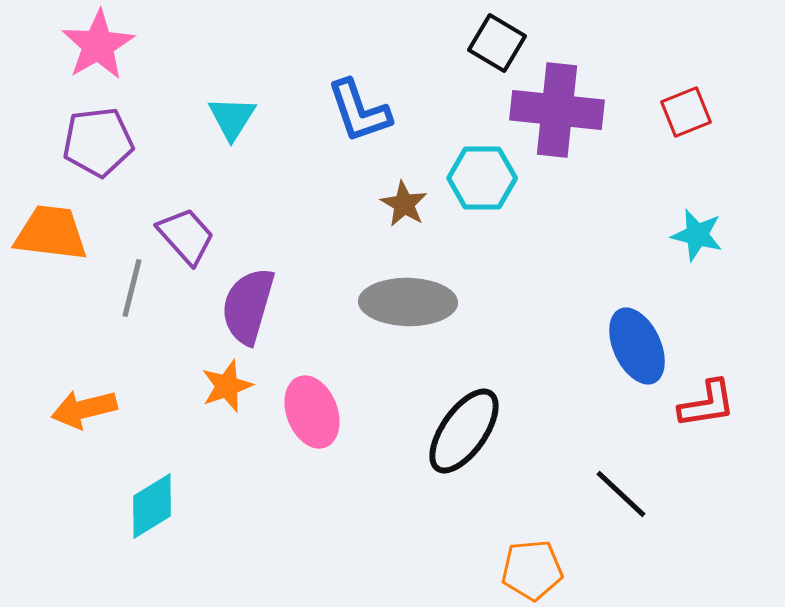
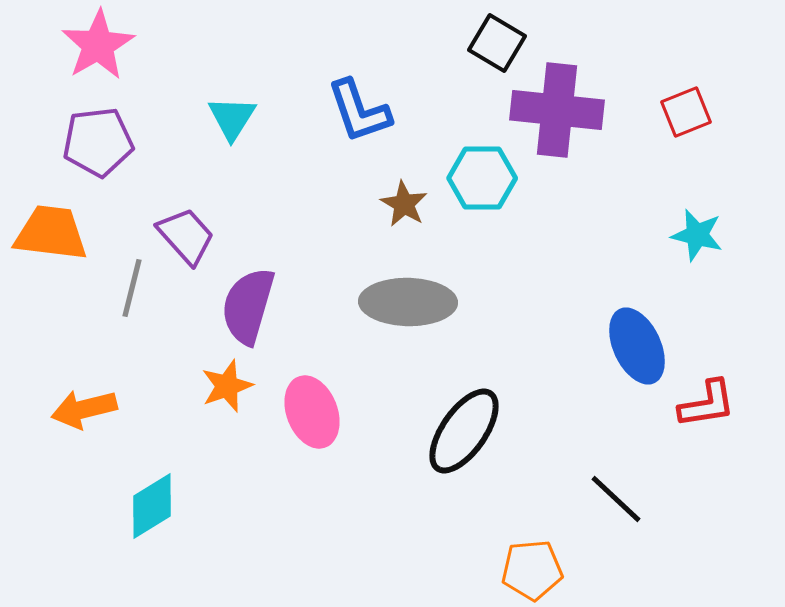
black line: moved 5 px left, 5 px down
